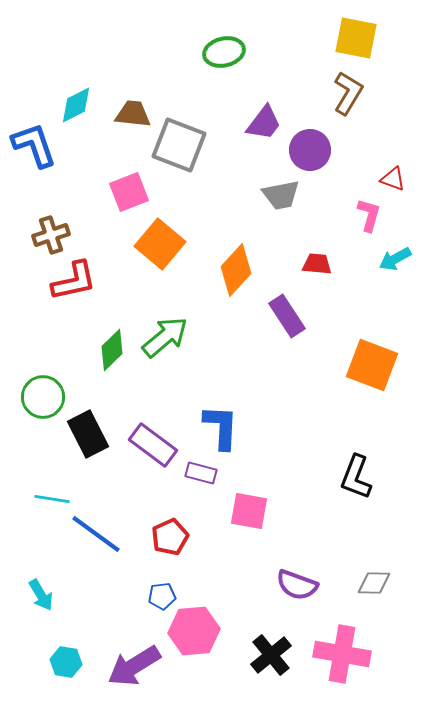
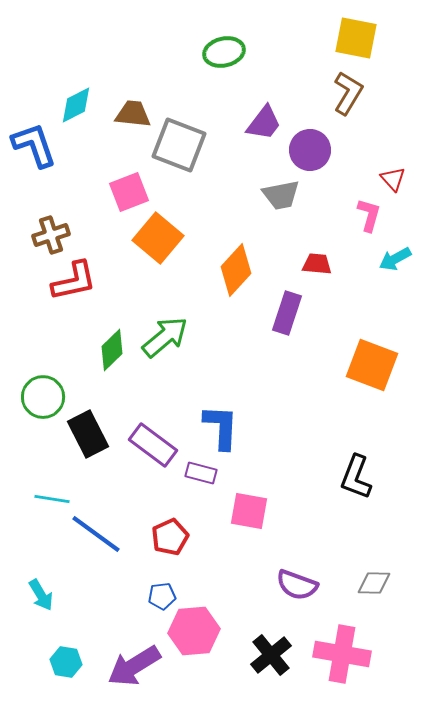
red triangle at (393, 179): rotated 28 degrees clockwise
orange square at (160, 244): moved 2 px left, 6 px up
purple rectangle at (287, 316): moved 3 px up; rotated 51 degrees clockwise
